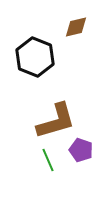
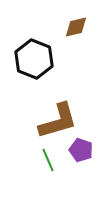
black hexagon: moved 1 px left, 2 px down
brown L-shape: moved 2 px right
